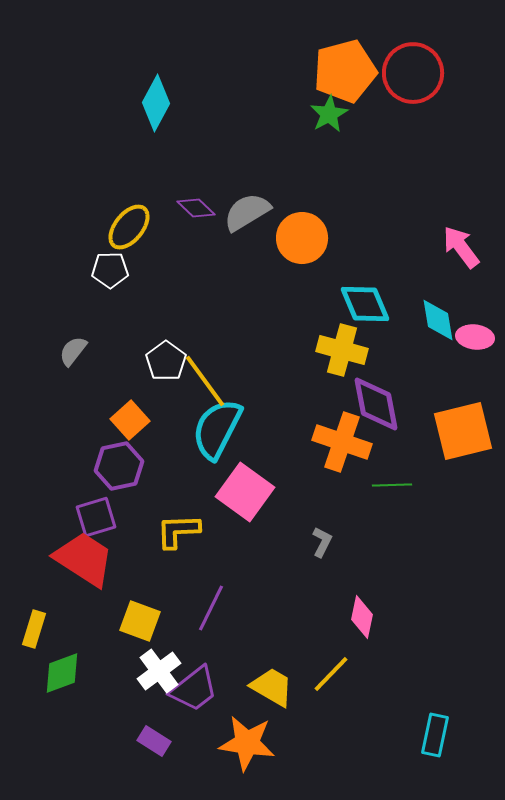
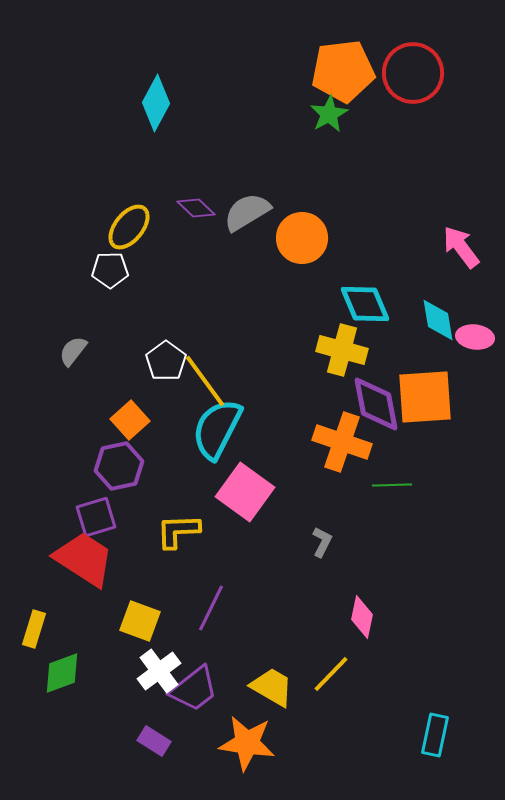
orange pentagon at (345, 71): moved 2 px left; rotated 8 degrees clockwise
orange square at (463, 431): moved 38 px left, 34 px up; rotated 10 degrees clockwise
